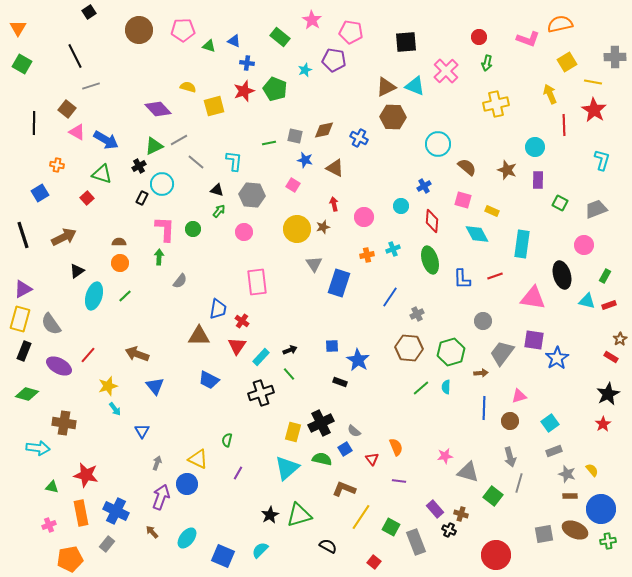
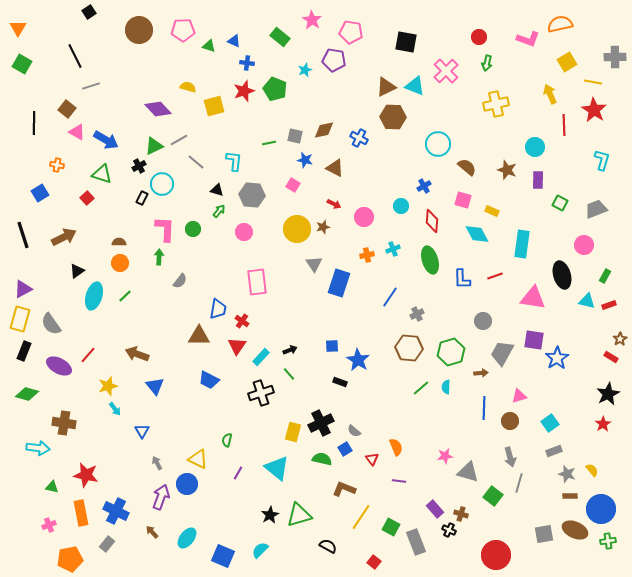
black square at (406, 42): rotated 15 degrees clockwise
red arrow at (334, 204): rotated 128 degrees clockwise
gray trapezoid at (502, 353): rotated 8 degrees counterclockwise
gray arrow at (157, 463): rotated 48 degrees counterclockwise
cyan triangle at (287, 468): moved 10 px left; rotated 40 degrees counterclockwise
